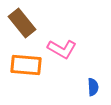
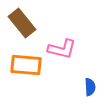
pink L-shape: rotated 16 degrees counterclockwise
blue semicircle: moved 3 px left
